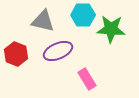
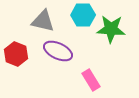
purple ellipse: rotated 48 degrees clockwise
pink rectangle: moved 4 px right, 1 px down
